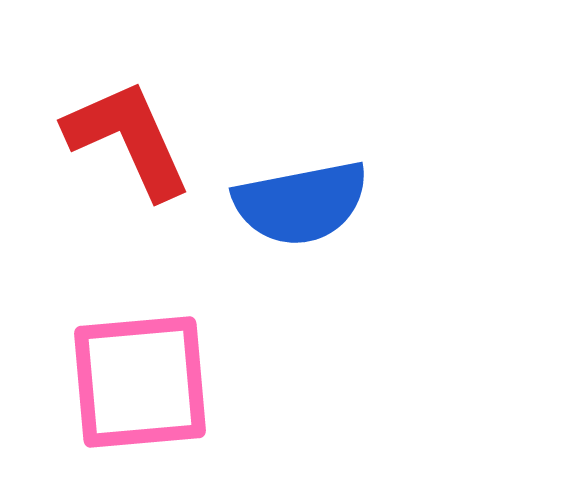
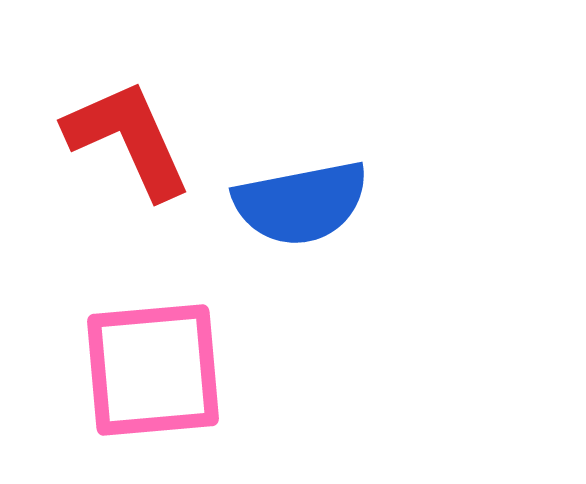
pink square: moved 13 px right, 12 px up
